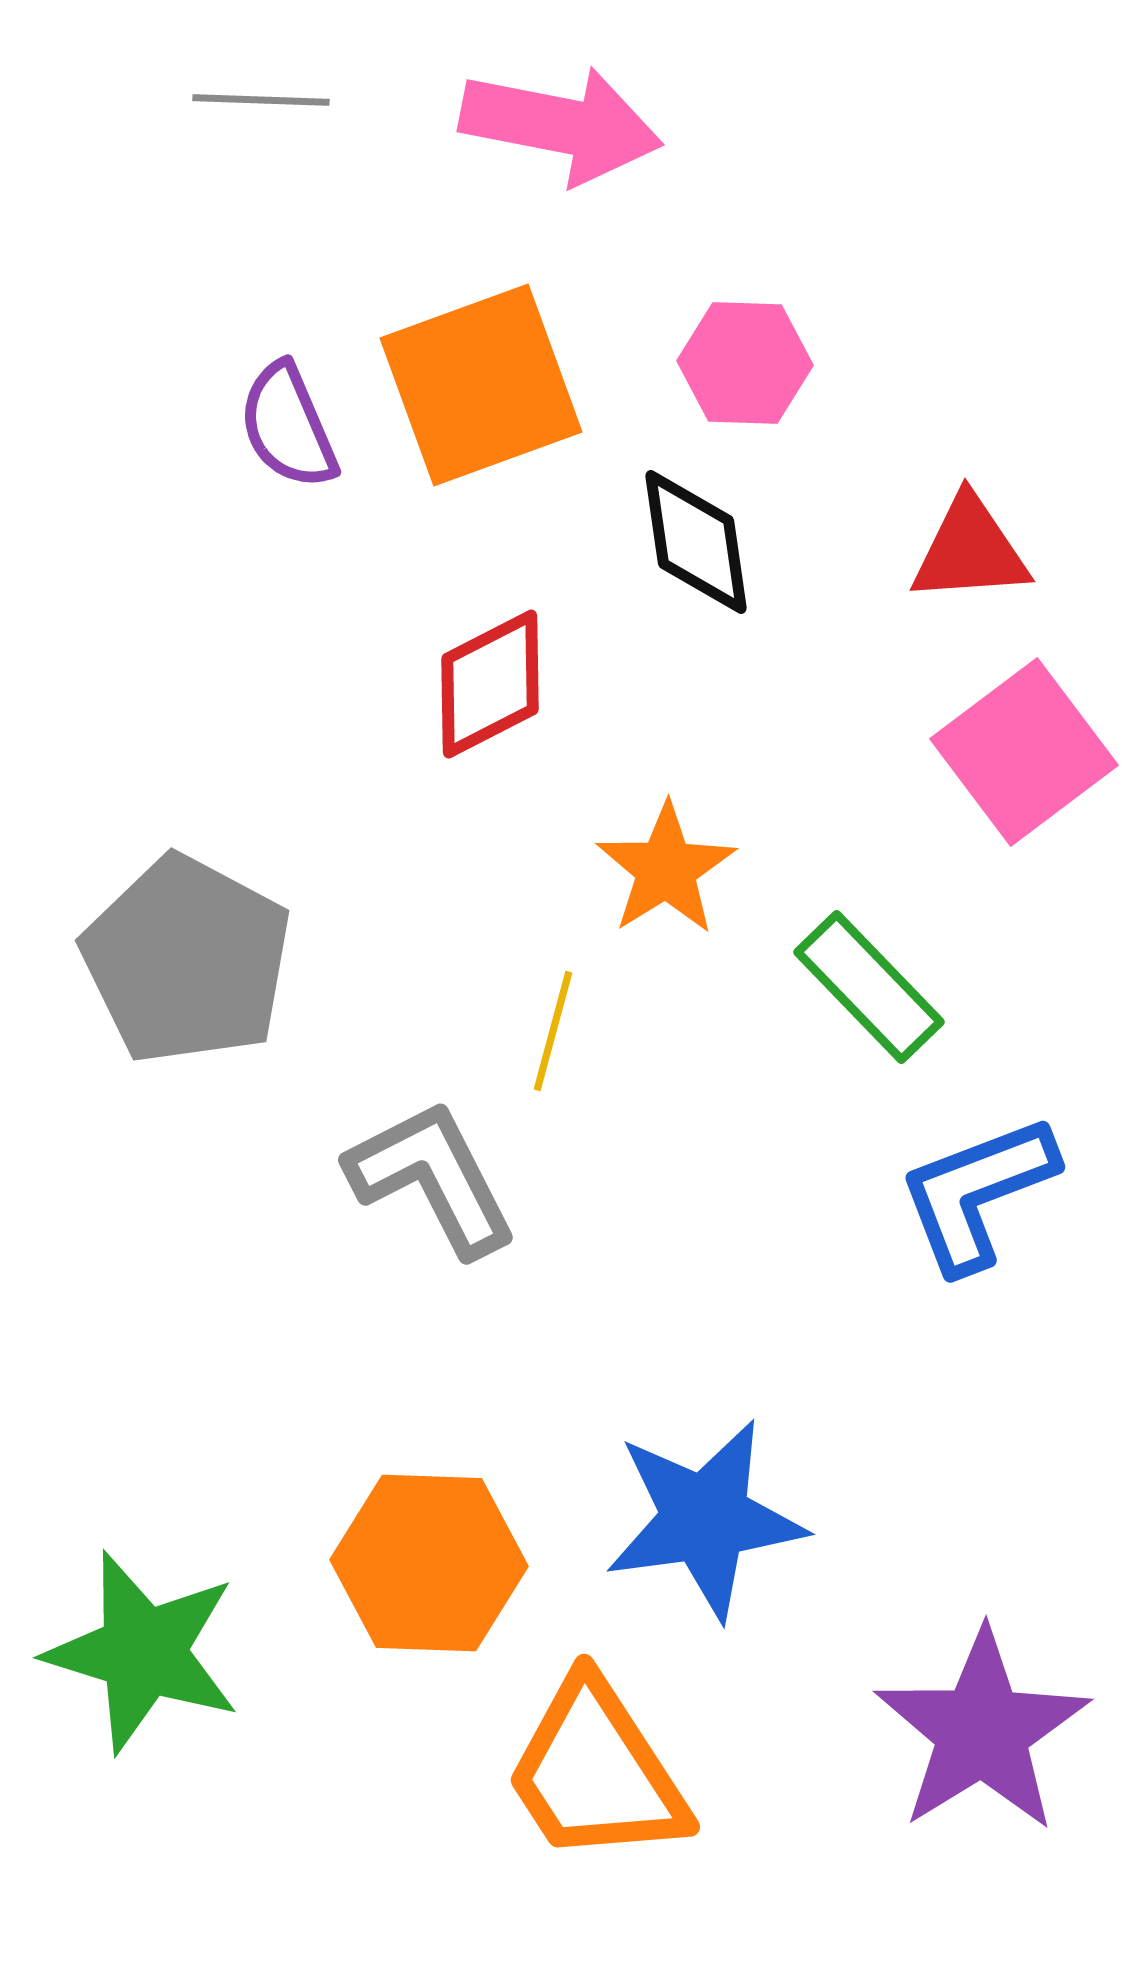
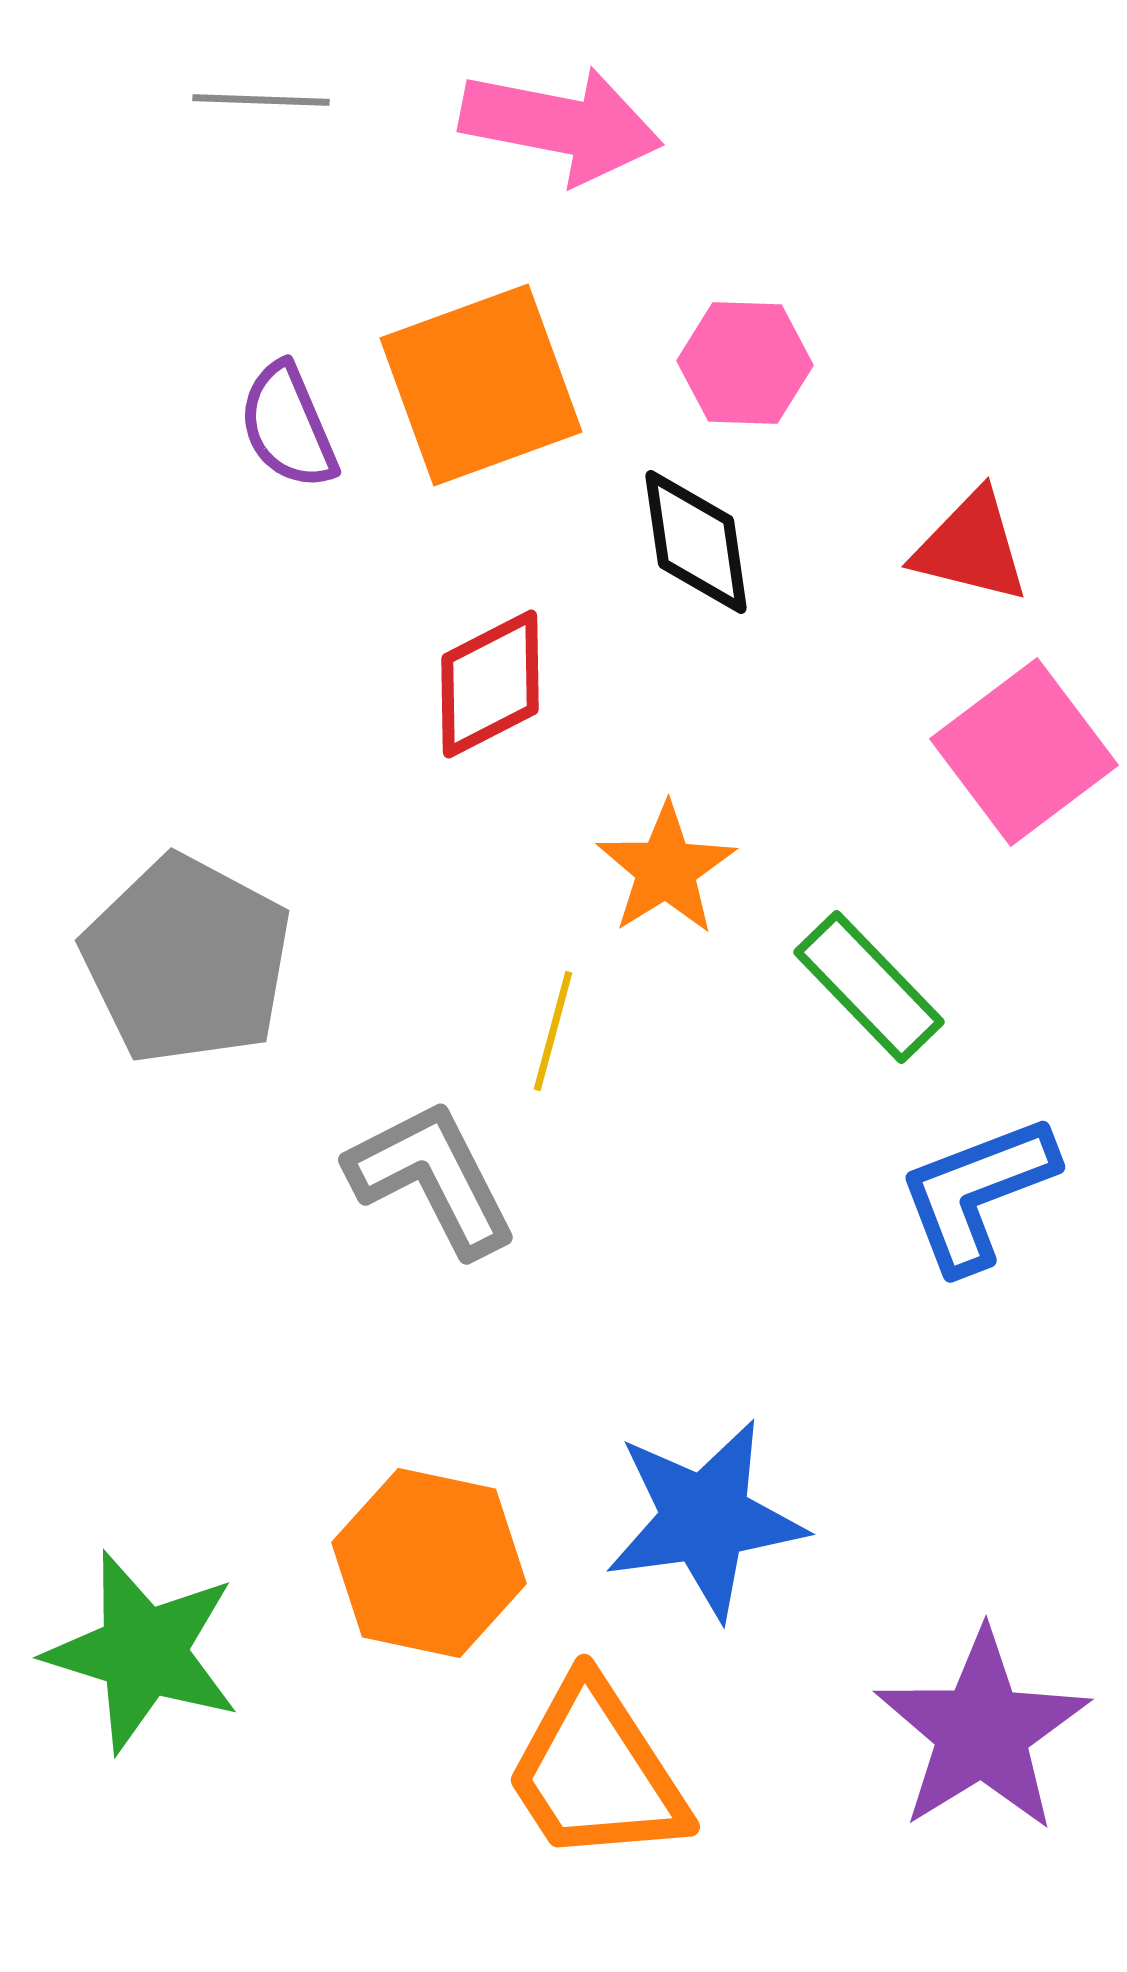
red triangle: moved 1 px right, 3 px up; rotated 18 degrees clockwise
orange hexagon: rotated 10 degrees clockwise
